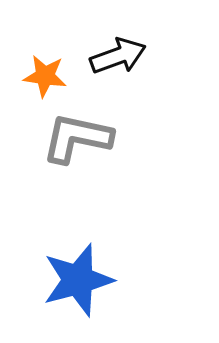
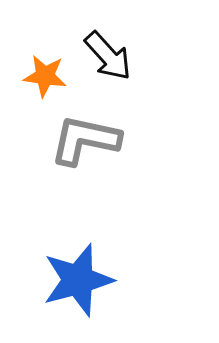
black arrow: moved 10 px left; rotated 68 degrees clockwise
gray L-shape: moved 8 px right, 2 px down
